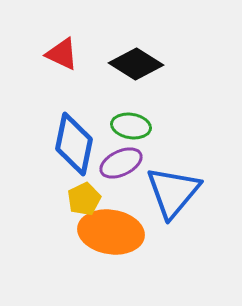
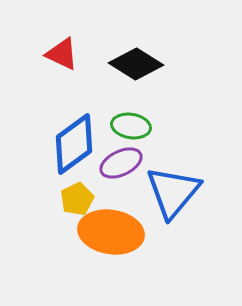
blue diamond: rotated 42 degrees clockwise
yellow pentagon: moved 7 px left
